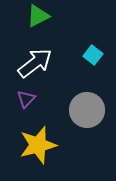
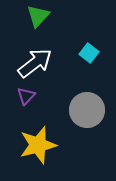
green triangle: rotated 20 degrees counterclockwise
cyan square: moved 4 px left, 2 px up
purple triangle: moved 3 px up
